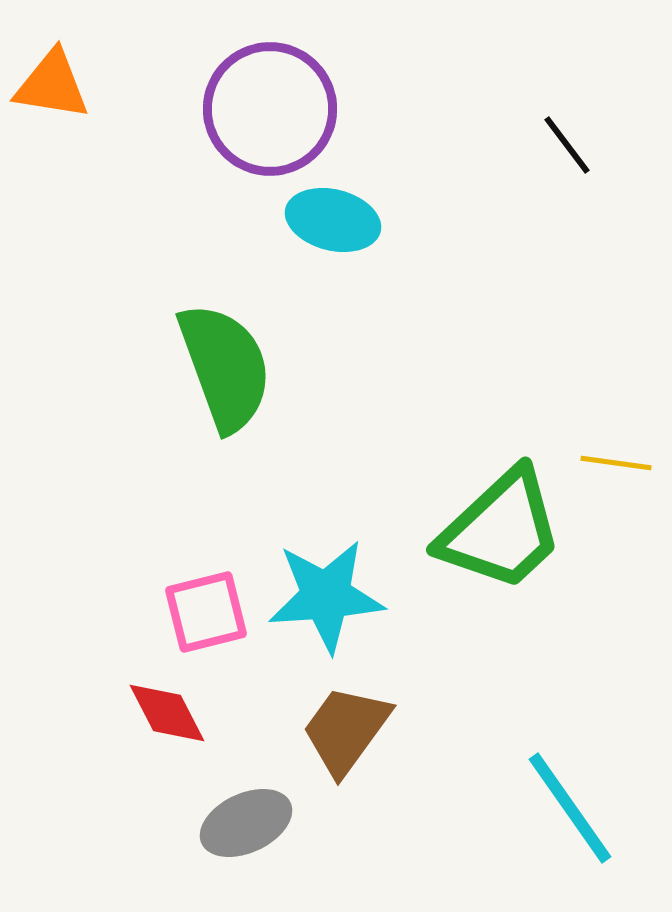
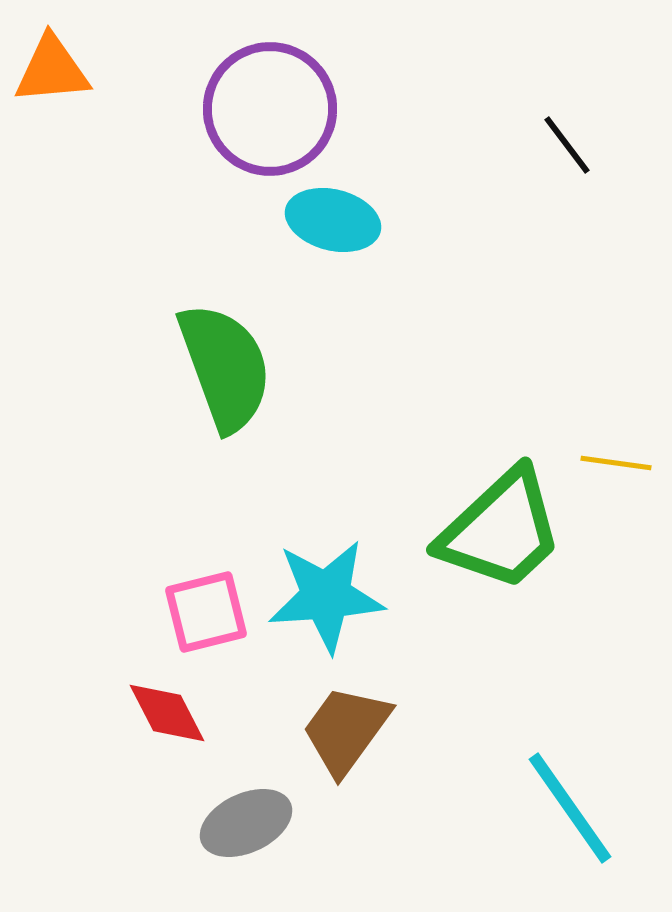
orange triangle: moved 15 px up; rotated 14 degrees counterclockwise
